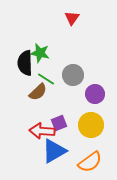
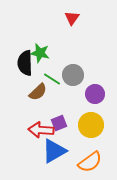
green line: moved 6 px right
red arrow: moved 1 px left, 1 px up
